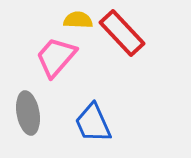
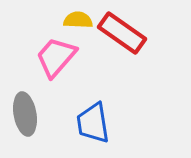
red rectangle: rotated 12 degrees counterclockwise
gray ellipse: moved 3 px left, 1 px down
blue trapezoid: rotated 15 degrees clockwise
